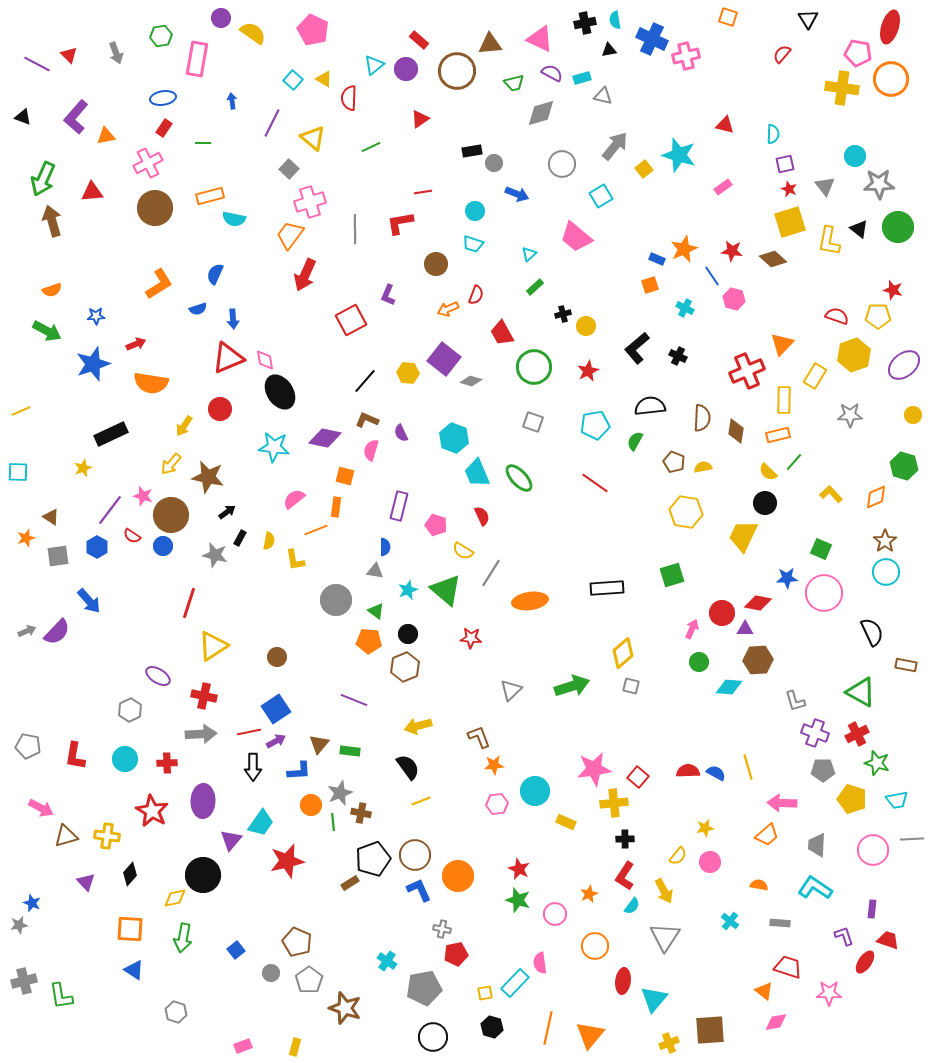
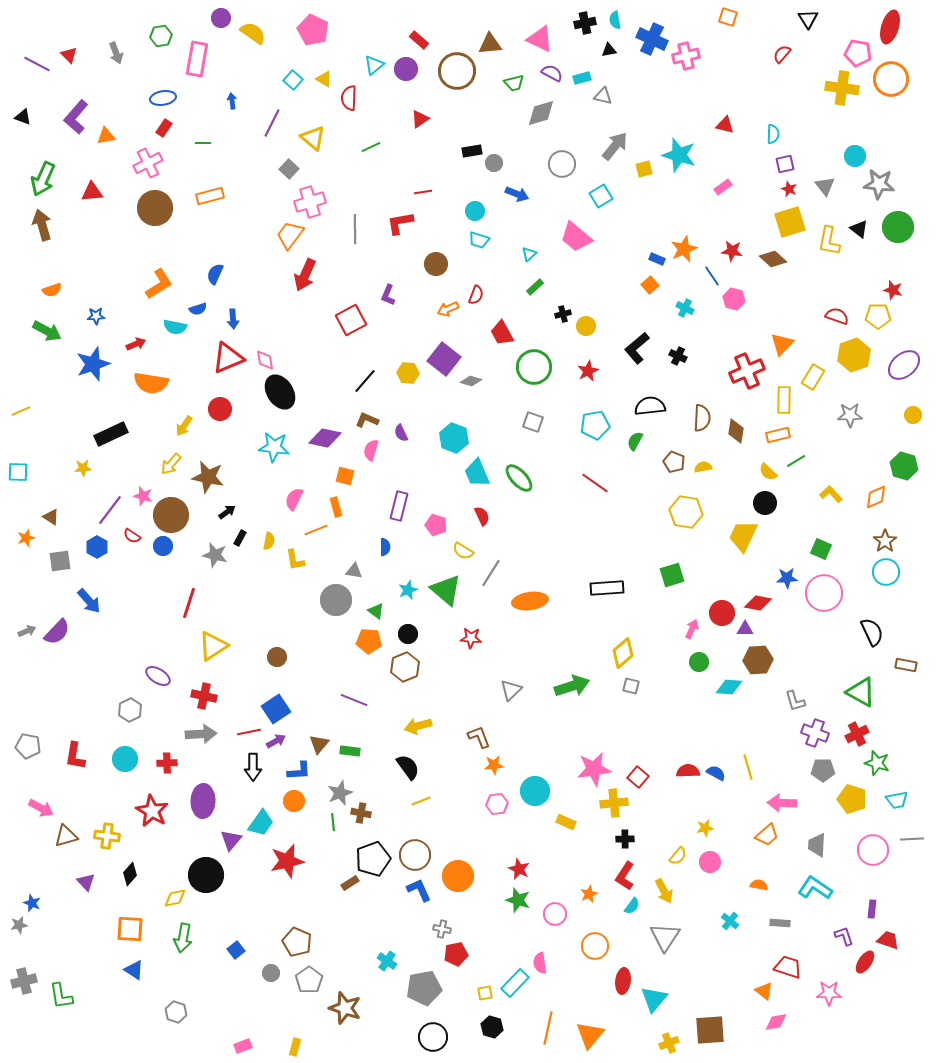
yellow square at (644, 169): rotated 24 degrees clockwise
gray star at (879, 184): rotated 8 degrees clockwise
cyan semicircle at (234, 219): moved 59 px left, 108 px down
brown arrow at (52, 221): moved 10 px left, 4 px down
cyan trapezoid at (473, 244): moved 6 px right, 4 px up
orange square at (650, 285): rotated 24 degrees counterclockwise
yellow rectangle at (815, 376): moved 2 px left, 1 px down
green line at (794, 462): moved 2 px right, 1 px up; rotated 18 degrees clockwise
yellow star at (83, 468): rotated 18 degrees clockwise
pink semicircle at (294, 499): rotated 25 degrees counterclockwise
orange rectangle at (336, 507): rotated 24 degrees counterclockwise
gray square at (58, 556): moved 2 px right, 5 px down
gray triangle at (375, 571): moved 21 px left
orange circle at (311, 805): moved 17 px left, 4 px up
black circle at (203, 875): moved 3 px right
